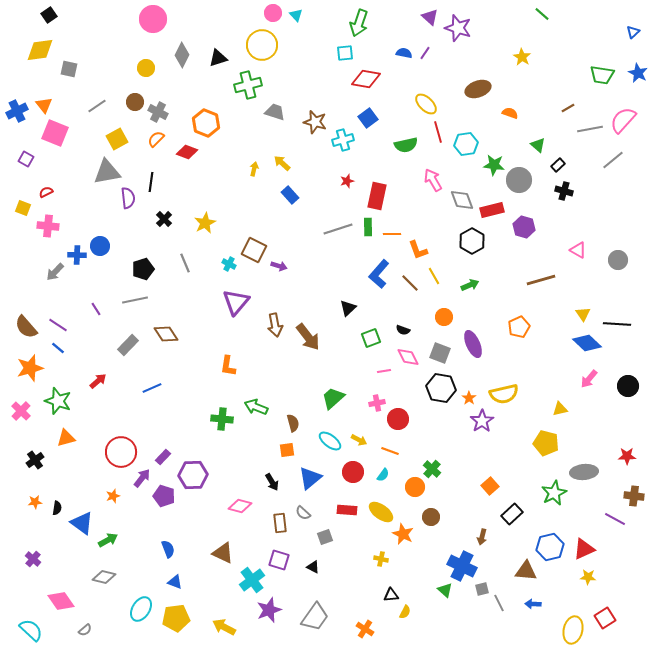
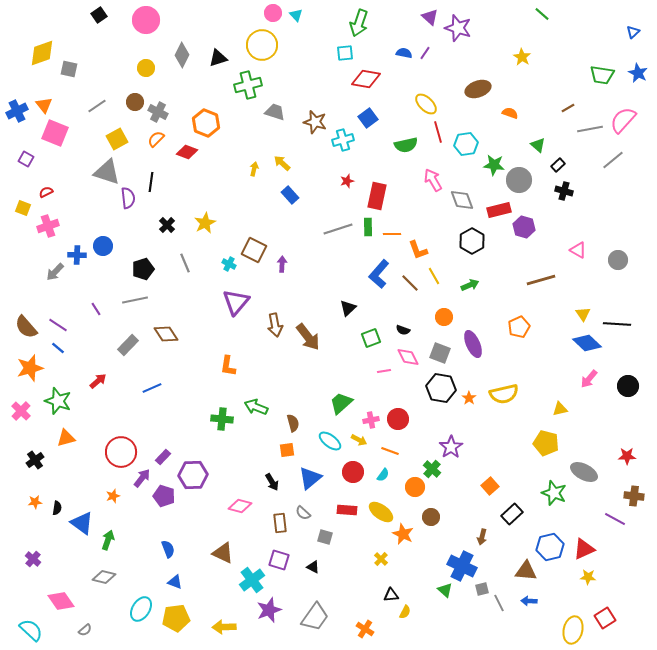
black square at (49, 15): moved 50 px right
pink circle at (153, 19): moved 7 px left, 1 px down
yellow diamond at (40, 50): moved 2 px right, 3 px down; rotated 12 degrees counterclockwise
gray triangle at (107, 172): rotated 28 degrees clockwise
red rectangle at (492, 210): moved 7 px right
black cross at (164, 219): moved 3 px right, 6 px down
pink cross at (48, 226): rotated 25 degrees counterclockwise
blue circle at (100, 246): moved 3 px right
purple arrow at (279, 266): moved 3 px right, 2 px up; rotated 105 degrees counterclockwise
green trapezoid at (333, 398): moved 8 px right, 5 px down
pink cross at (377, 403): moved 6 px left, 17 px down
purple star at (482, 421): moved 31 px left, 26 px down
gray ellipse at (584, 472): rotated 32 degrees clockwise
green star at (554, 493): rotated 25 degrees counterclockwise
gray square at (325, 537): rotated 35 degrees clockwise
green arrow at (108, 540): rotated 42 degrees counterclockwise
yellow cross at (381, 559): rotated 32 degrees clockwise
blue arrow at (533, 604): moved 4 px left, 3 px up
yellow arrow at (224, 627): rotated 30 degrees counterclockwise
